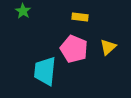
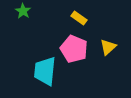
yellow rectangle: moved 1 px left, 1 px down; rotated 28 degrees clockwise
